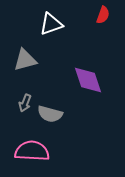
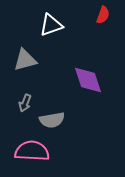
white triangle: moved 1 px down
gray semicircle: moved 2 px right, 6 px down; rotated 25 degrees counterclockwise
